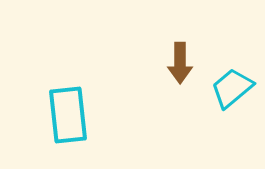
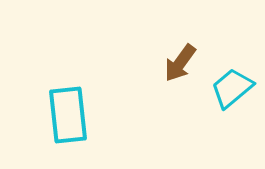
brown arrow: rotated 36 degrees clockwise
